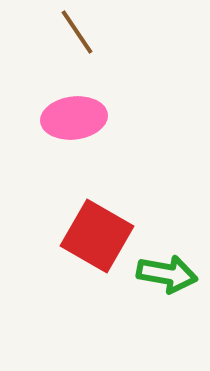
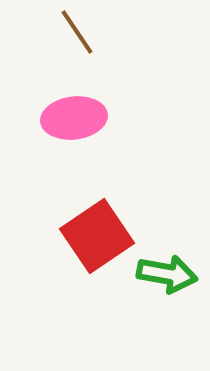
red square: rotated 26 degrees clockwise
